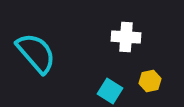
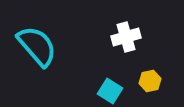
white cross: rotated 20 degrees counterclockwise
cyan semicircle: moved 1 px right, 7 px up
